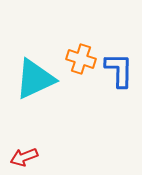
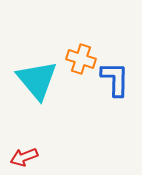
blue L-shape: moved 4 px left, 9 px down
cyan triangle: moved 2 px right, 1 px down; rotated 45 degrees counterclockwise
